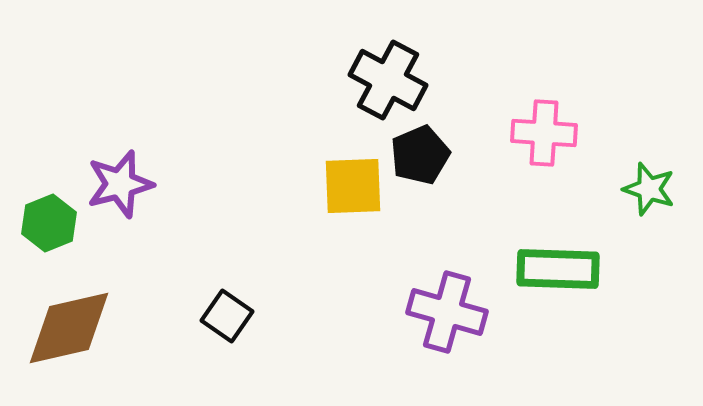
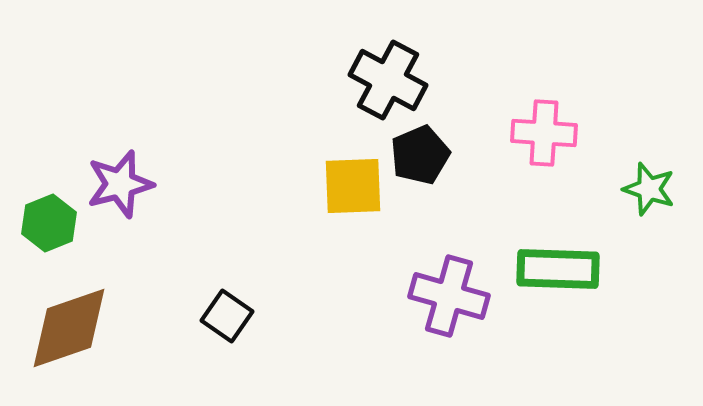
purple cross: moved 2 px right, 16 px up
brown diamond: rotated 6 degrees counterclockwise
